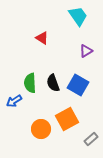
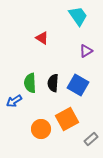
black semicircle: rotated 24 degrees clockwise
